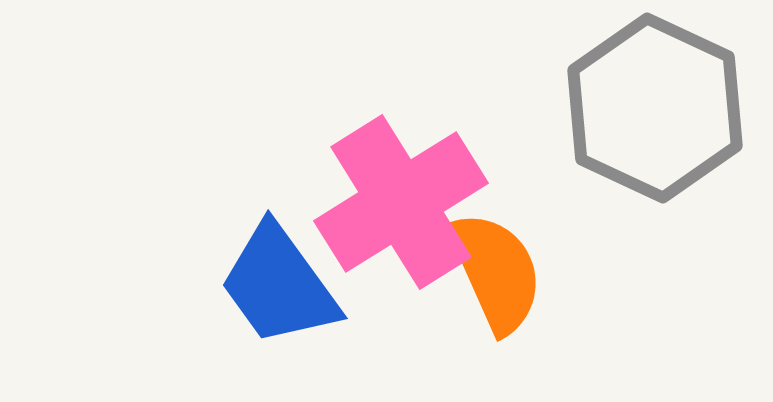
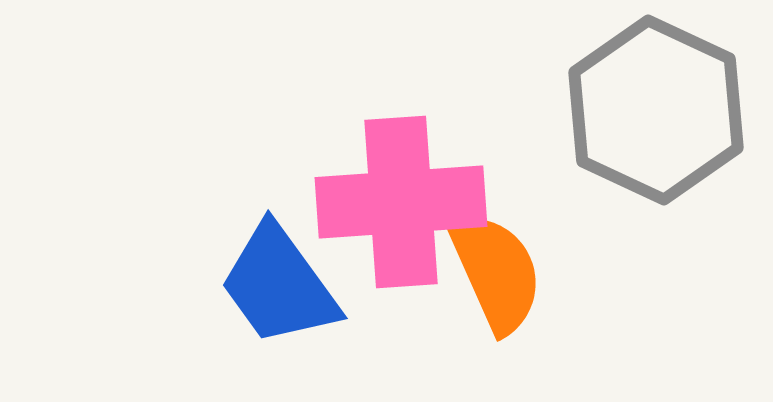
gray hexagon: moved 1 px right, 2 px down
pink cross: rotated 28 degrees clockwise
